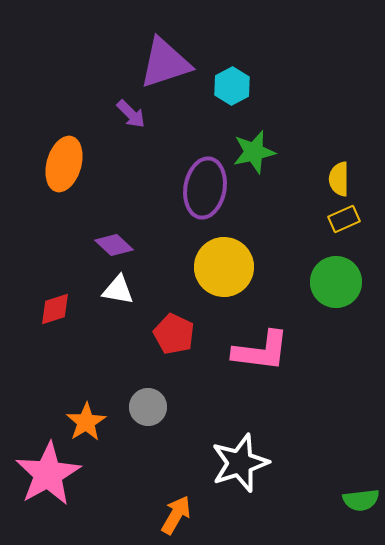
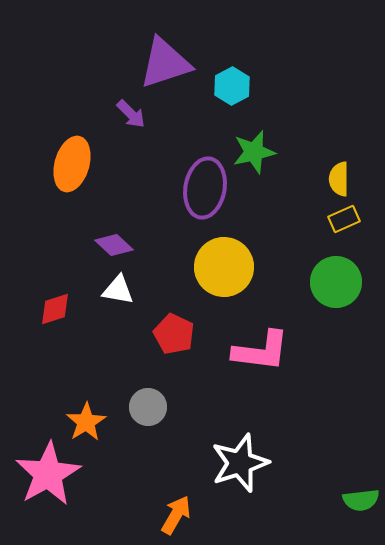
orange ellipse: moved 8 px right
